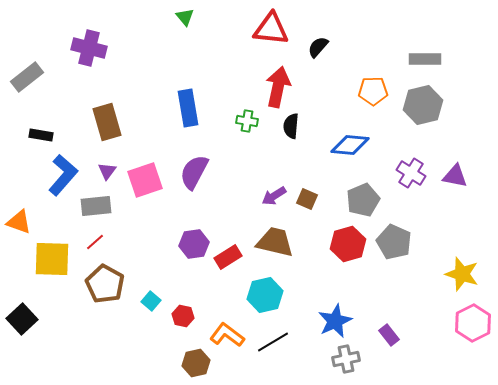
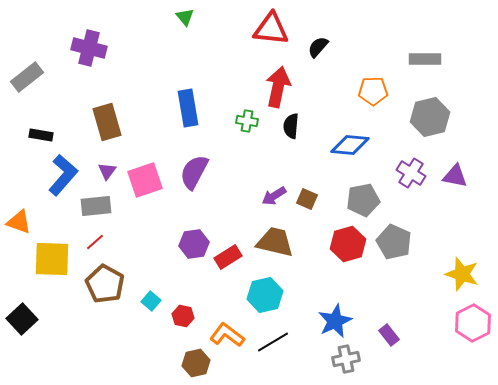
gray hexagon at (423, 105): moved 7 px right, 12 px down
gray pentagon at (363, 200): rotated 12 degrees clockwise
